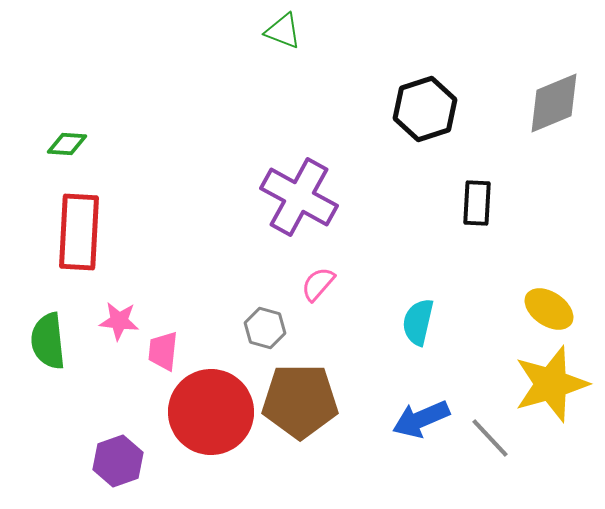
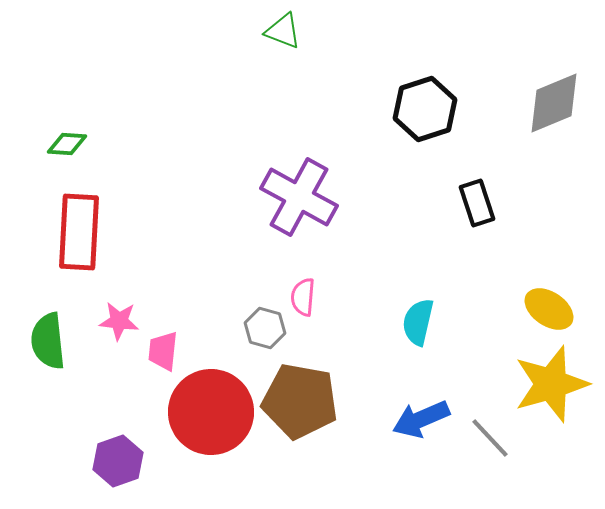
black rectangle: rotated 21 degrees counterclockwise
pink semicircle: moved 15 px left, 13 px down; rotated 36 degrees counterclockwise
brown pentagon: rotated 10 degrees clockwise
